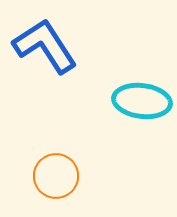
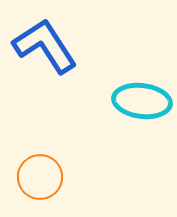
orange circle: moved 16 px left, 1 px down
